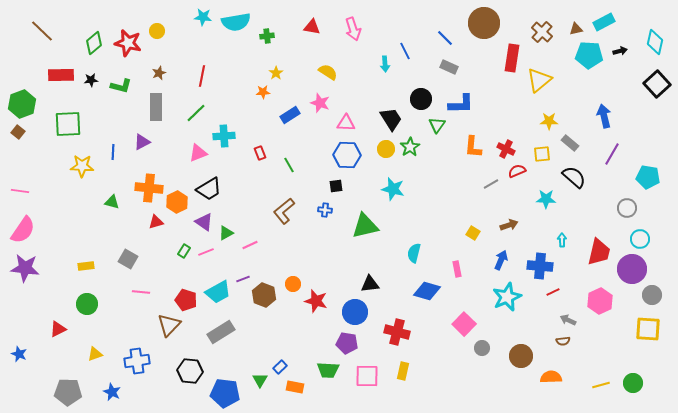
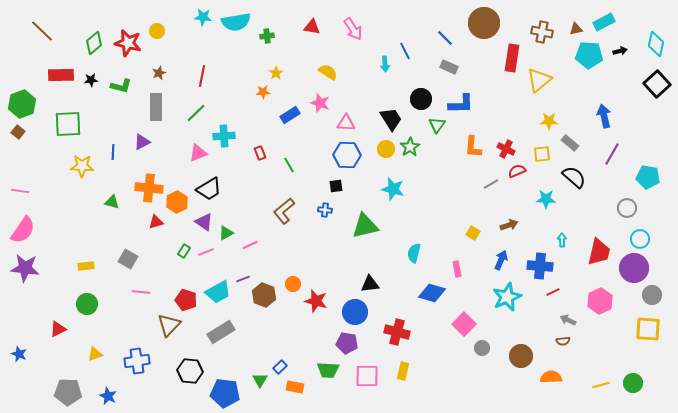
pink arrow at (353, 29): rotated 15 degrees counterclockwise
brown cross at (542, 32): rotated 30 degrees counterclockwise
cyan diamond at (655, 42): moved 1 px right, 2 px down
purple circle at (632, 269): moved 2 px right, 1 px up
blue diamond at (427, 291): moved 5 px right, 2 px down
blue star at (112, 392): moved 4 px left, 4 px down
